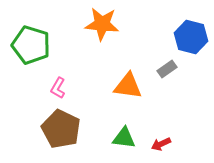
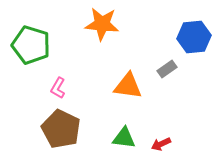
blue hexagon: moved 3 px right; rotated 20 degrees counterclockwise
